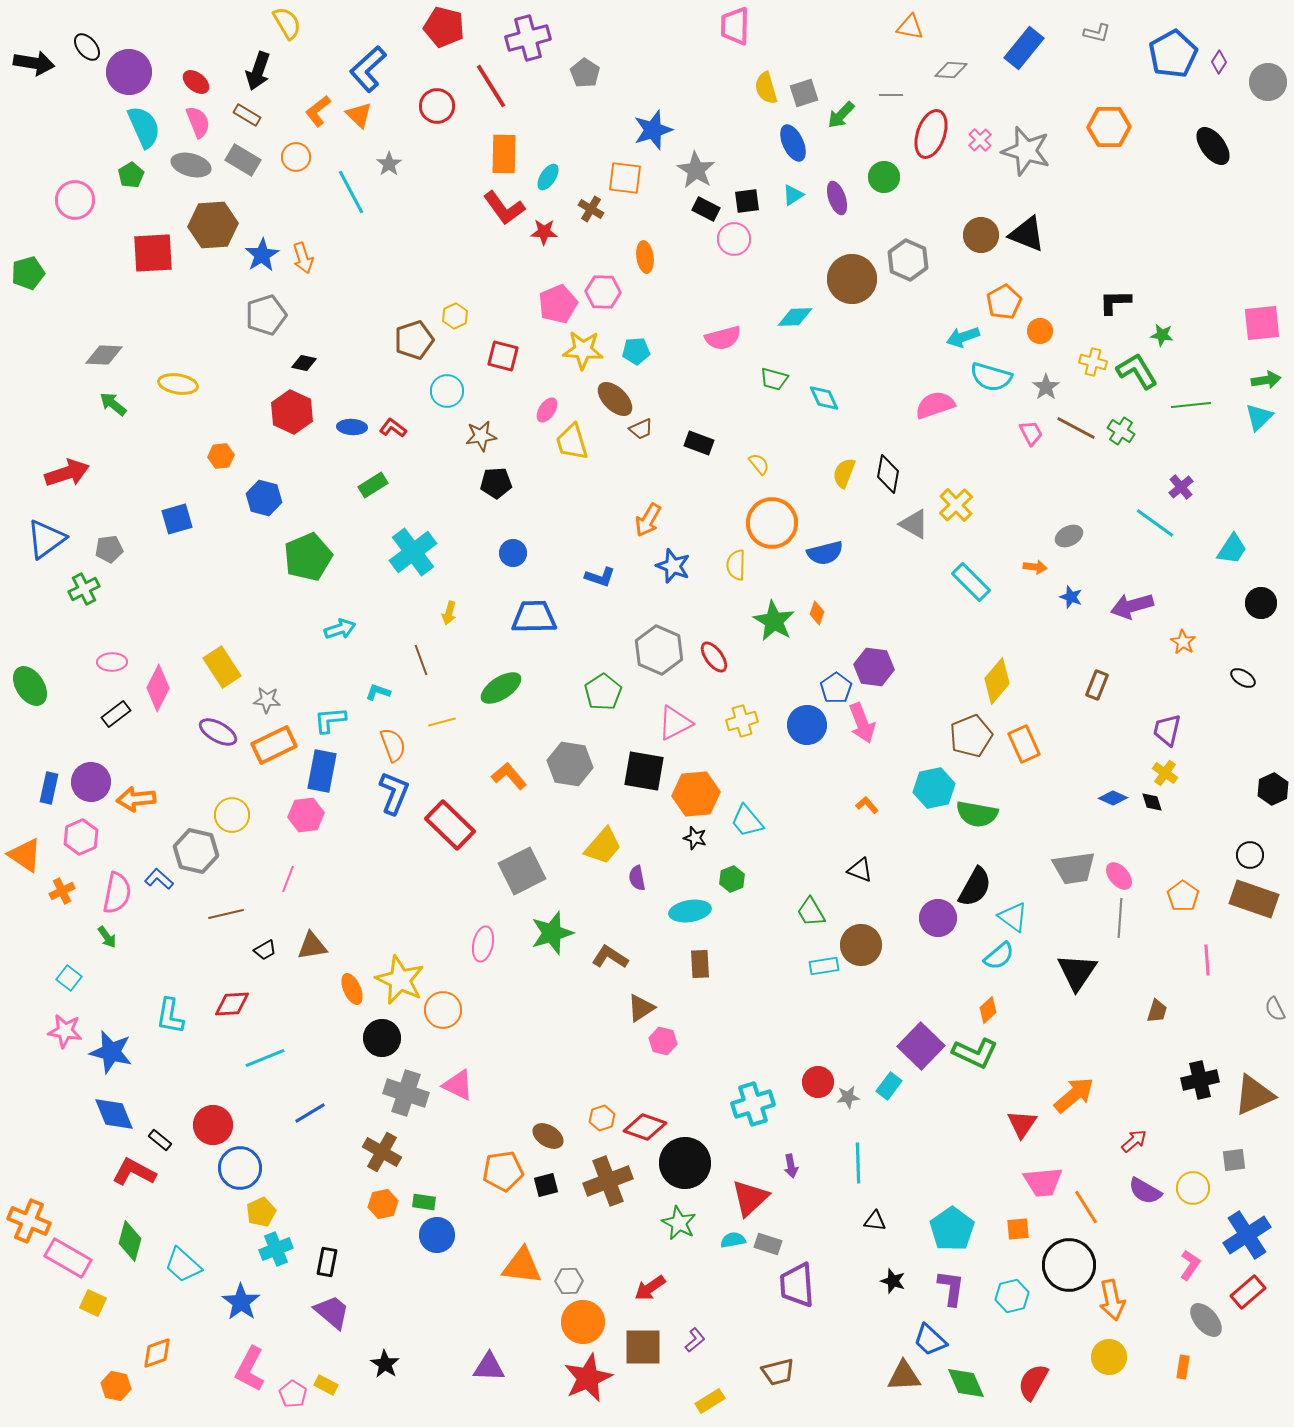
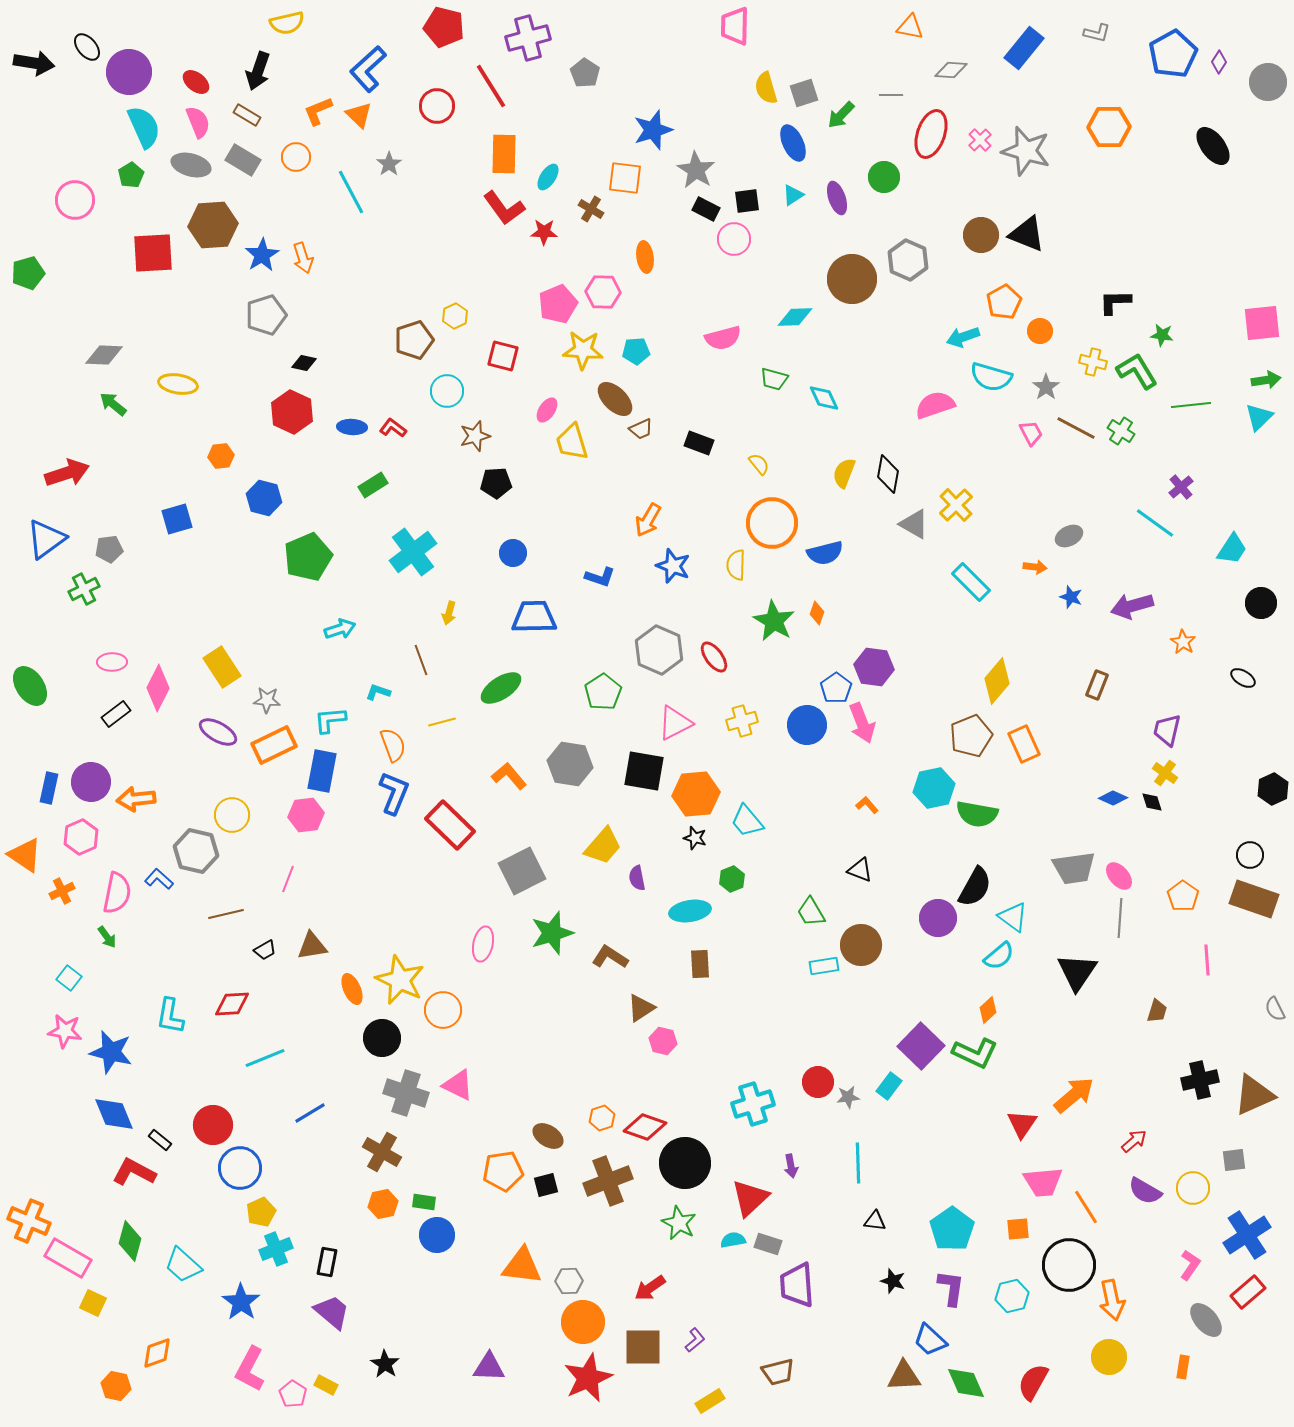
yellow semicircle at (287, 23): rotated 108 degrees clockwise
orange L-shape at (318, 111): rotated 16 degrees clockwise
brown star at (481, 436): moved 6 px left; rotated 8 degrees counterclockwise
